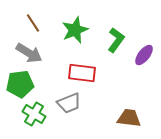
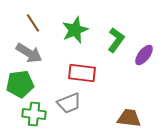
green cross: rotated 25 degrees counterclockwise
